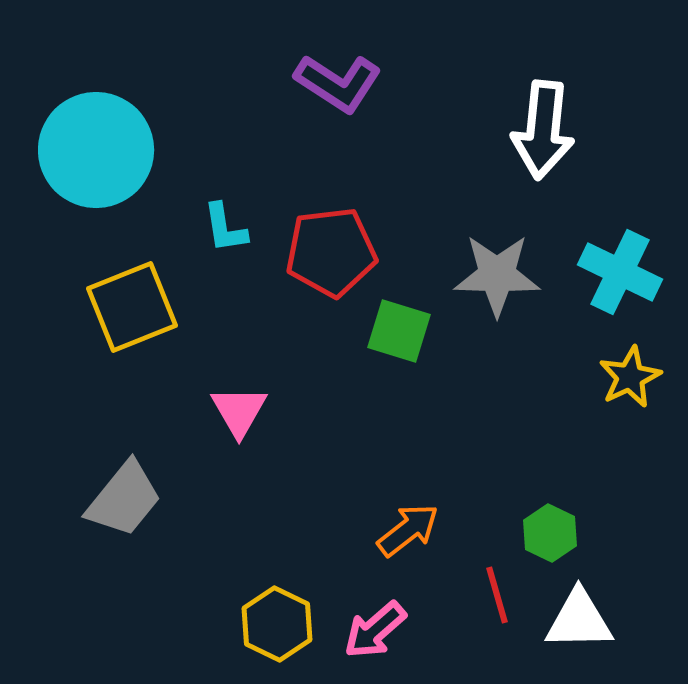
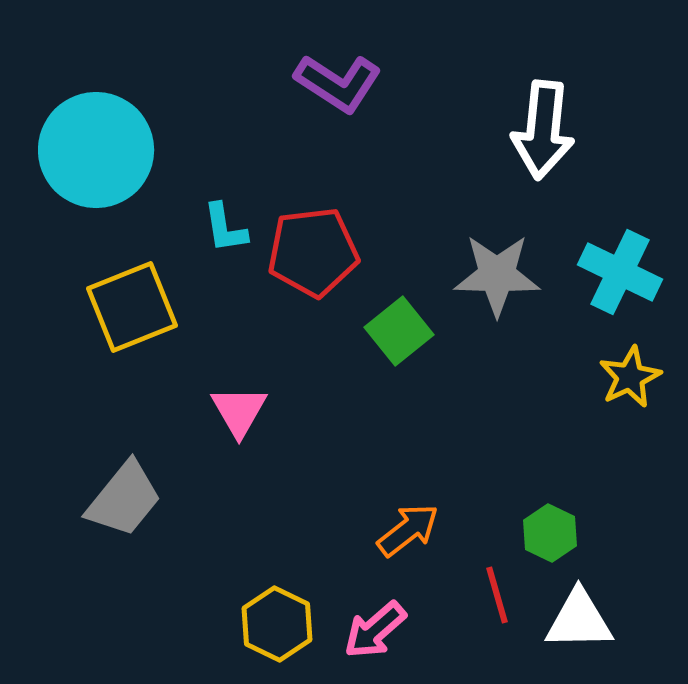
red pentagon: moved 18 px left
green square: rotated 34 degrees clockwise
